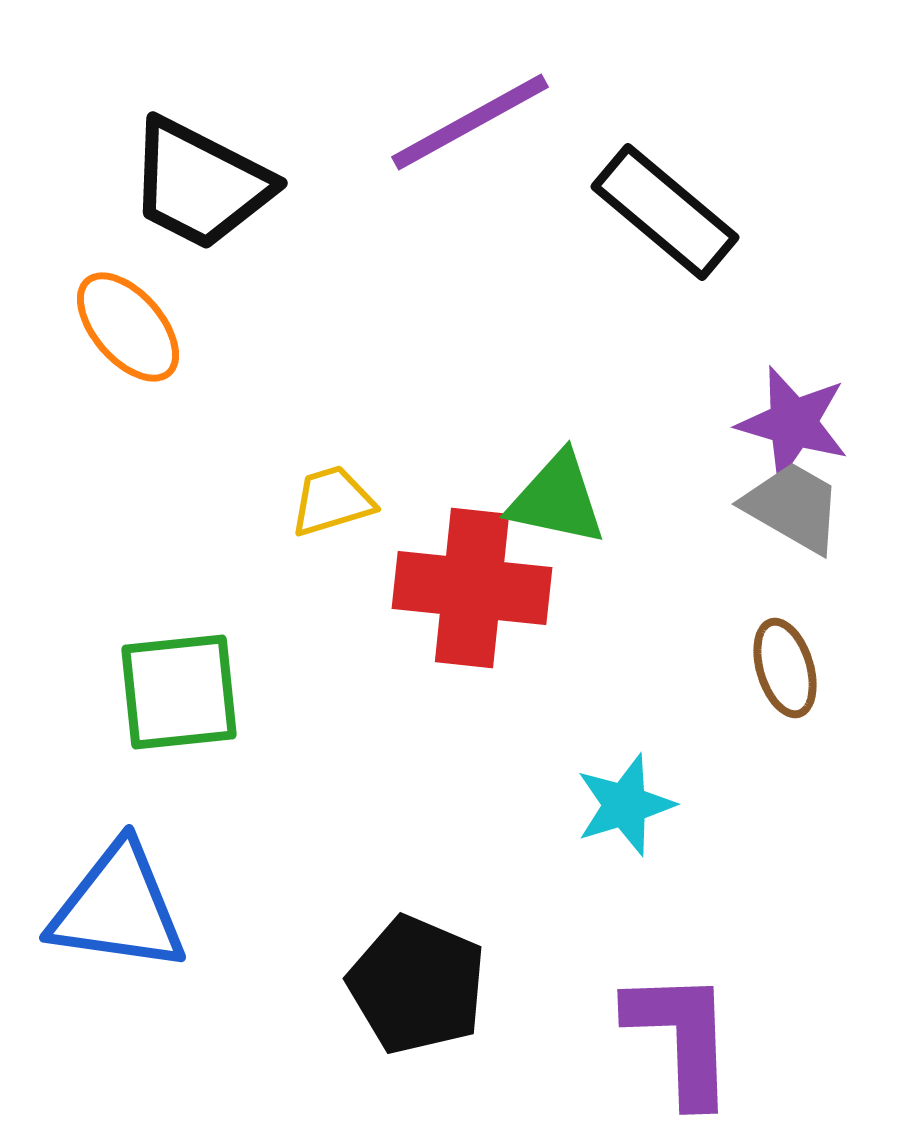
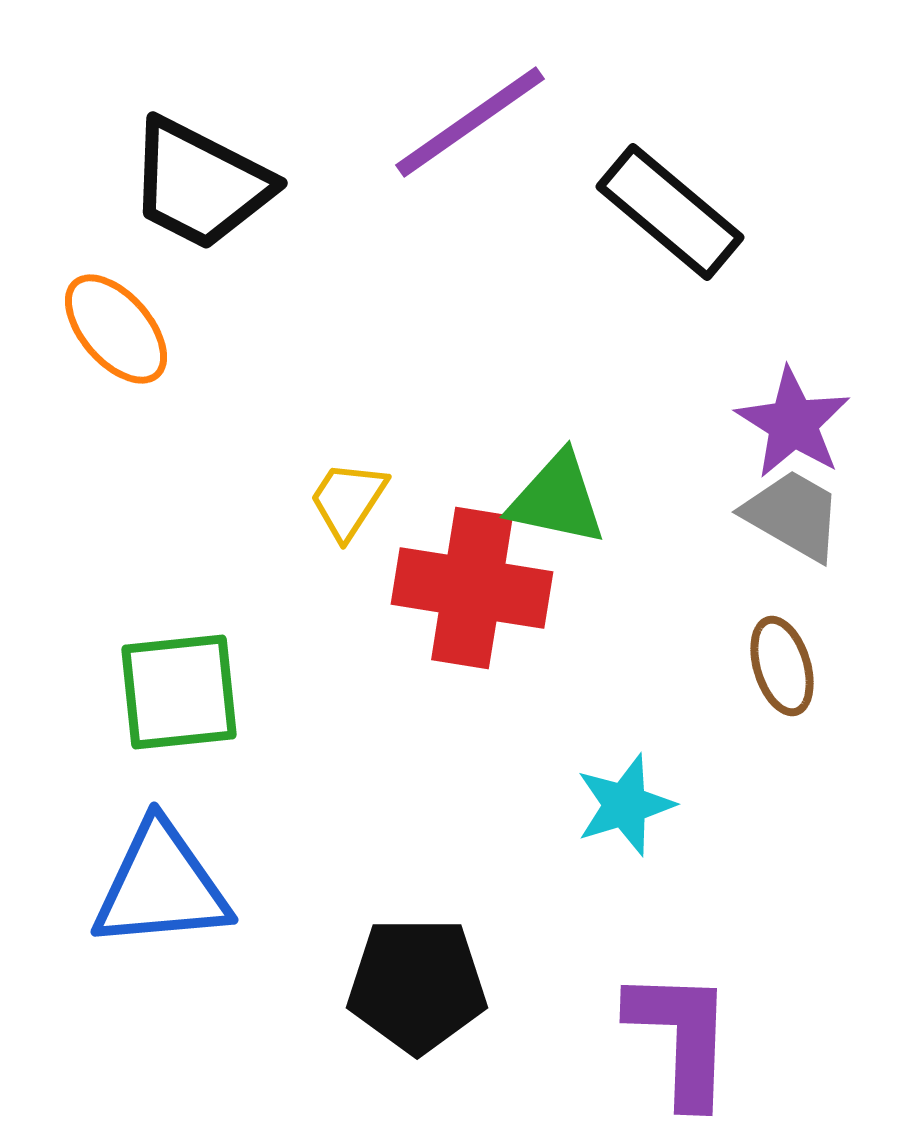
purple line: rotated 6 degrees counterclockwise
black rectangle: moved 5 px right
orange ellipse: moved 12 px left, 2 px down
purple star: rotated 16 degrees clockwise
yellow trapezoid: moved 16 px right, 1 px up; rotated 40 degrees counterclockwise
gray trapezoid: moved 8 px down
red cross: rotated 3 degrees clockwise
brown ellipse: moved 3 px left, 2 px up
blue triangle: moved 43 px right, 22 px up; rotated 13 degrees counterclockwise
black pentagon: rotated 23 degrees counterclockwise
purple L-shape: rotated 4 degrees clockwise
